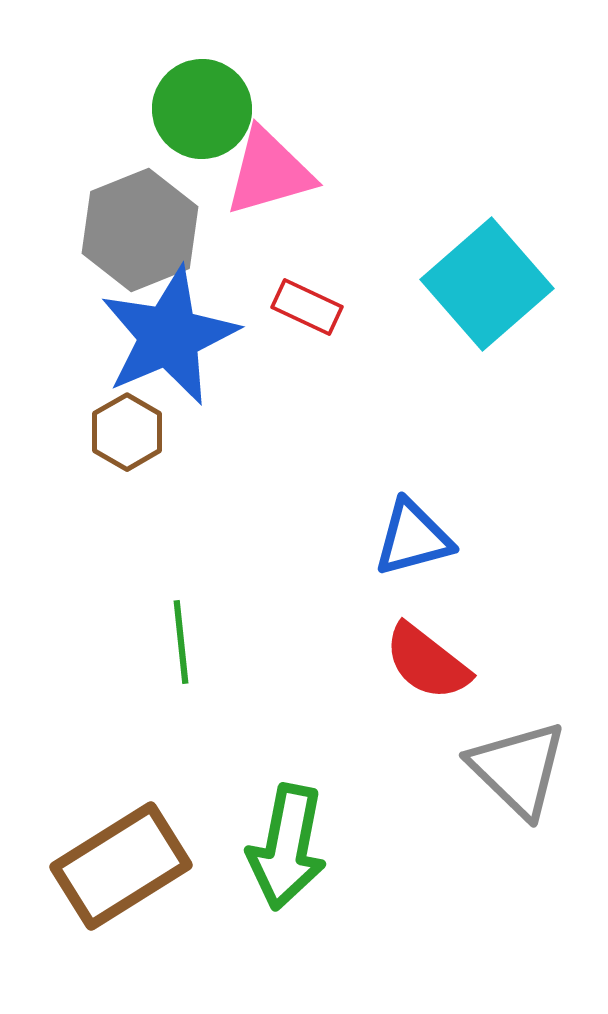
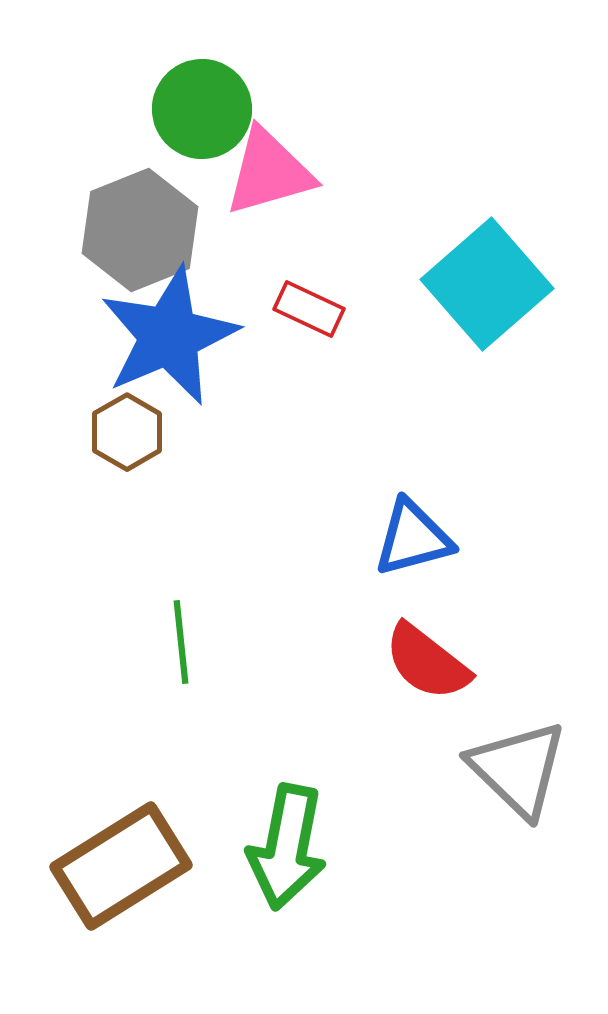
red rectangle: moved 2 px right, 2 px down
